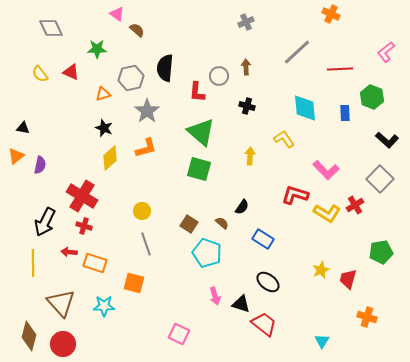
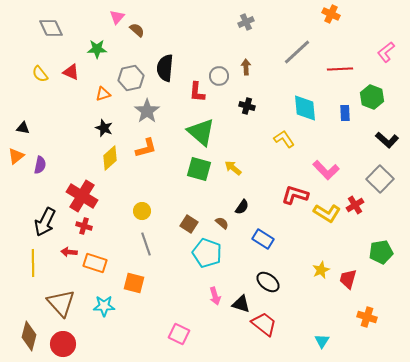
pink triangle at (117, 14): moved 3 px down; rotated 35 degrees clockwise
yellow arrow at (250, 156): moved 17 px left, 12 px down; rotated 54 degrees counterclockwise
